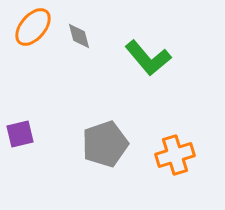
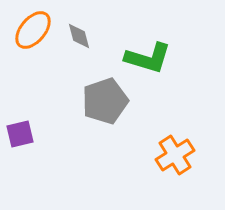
orange ellipse: moved 3 px down
green L-shape: rotated 33 degrees counterclockwise
gray pentagon: moved 43 px up
orange cross: rotated 15 degrees counterclockwise
